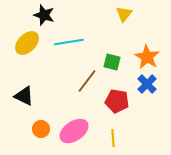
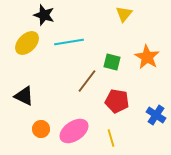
blue cross: moved 9 px right, 31 px down; rotated 12 degrees counterclockwise
yellow line: moved 2 px left; rotated 12 degrees counterclockwise
